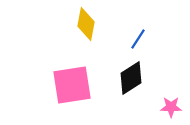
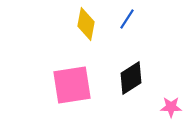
blue line: moved 11 px left, 20 px up
